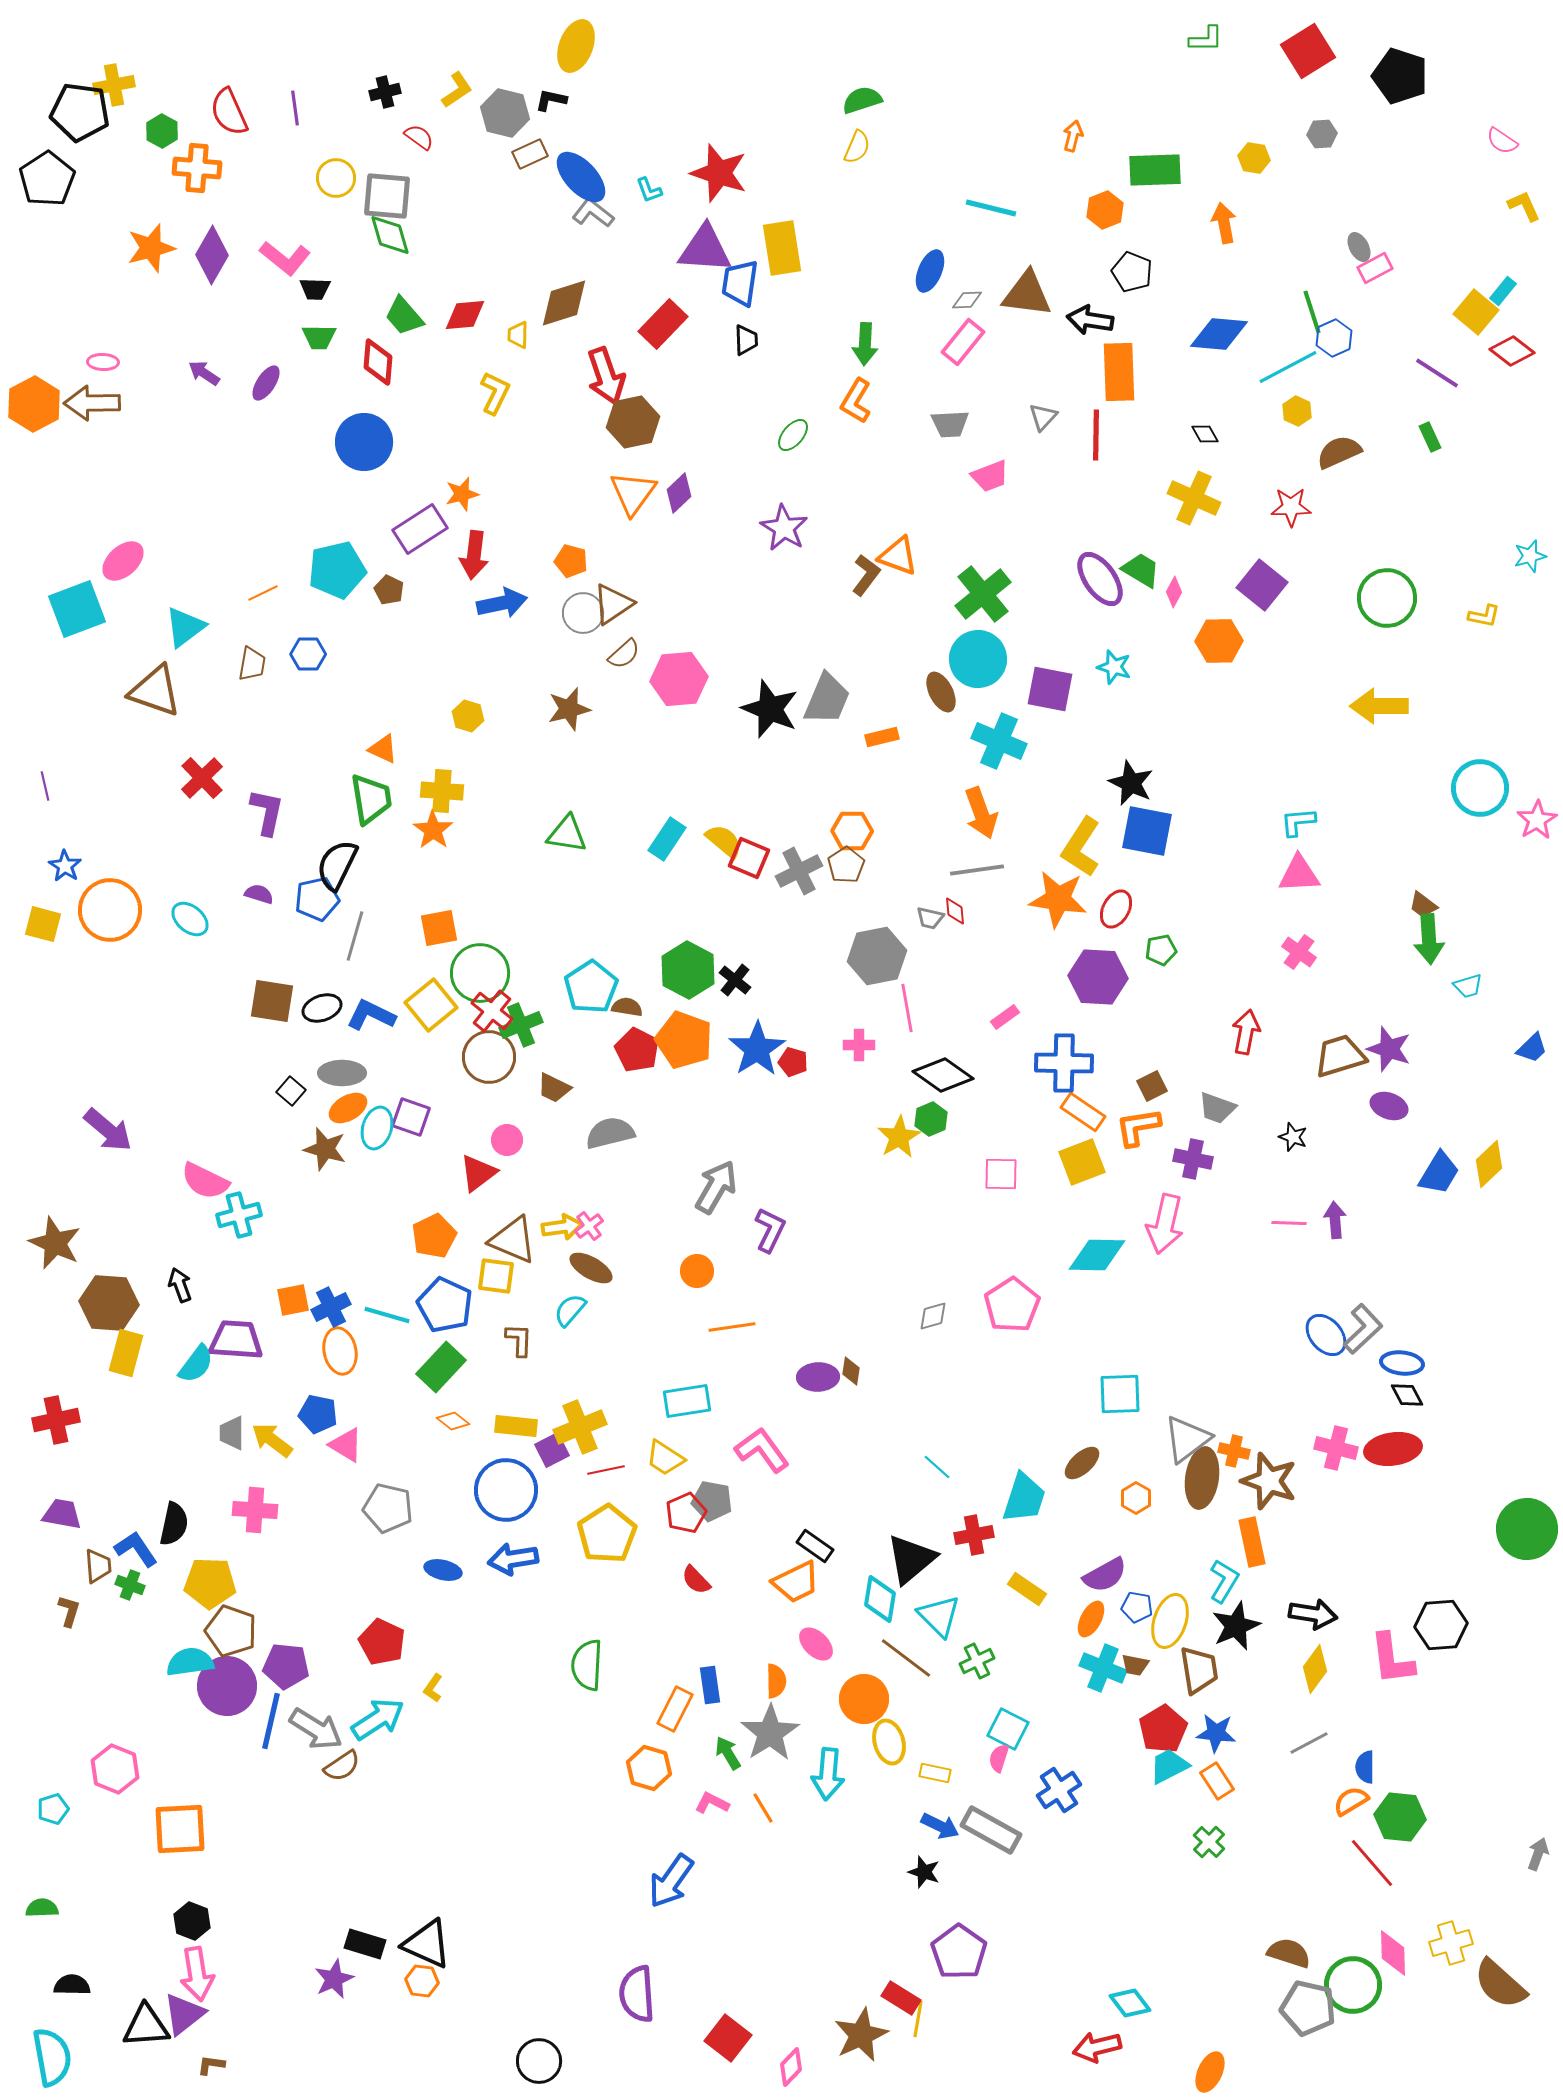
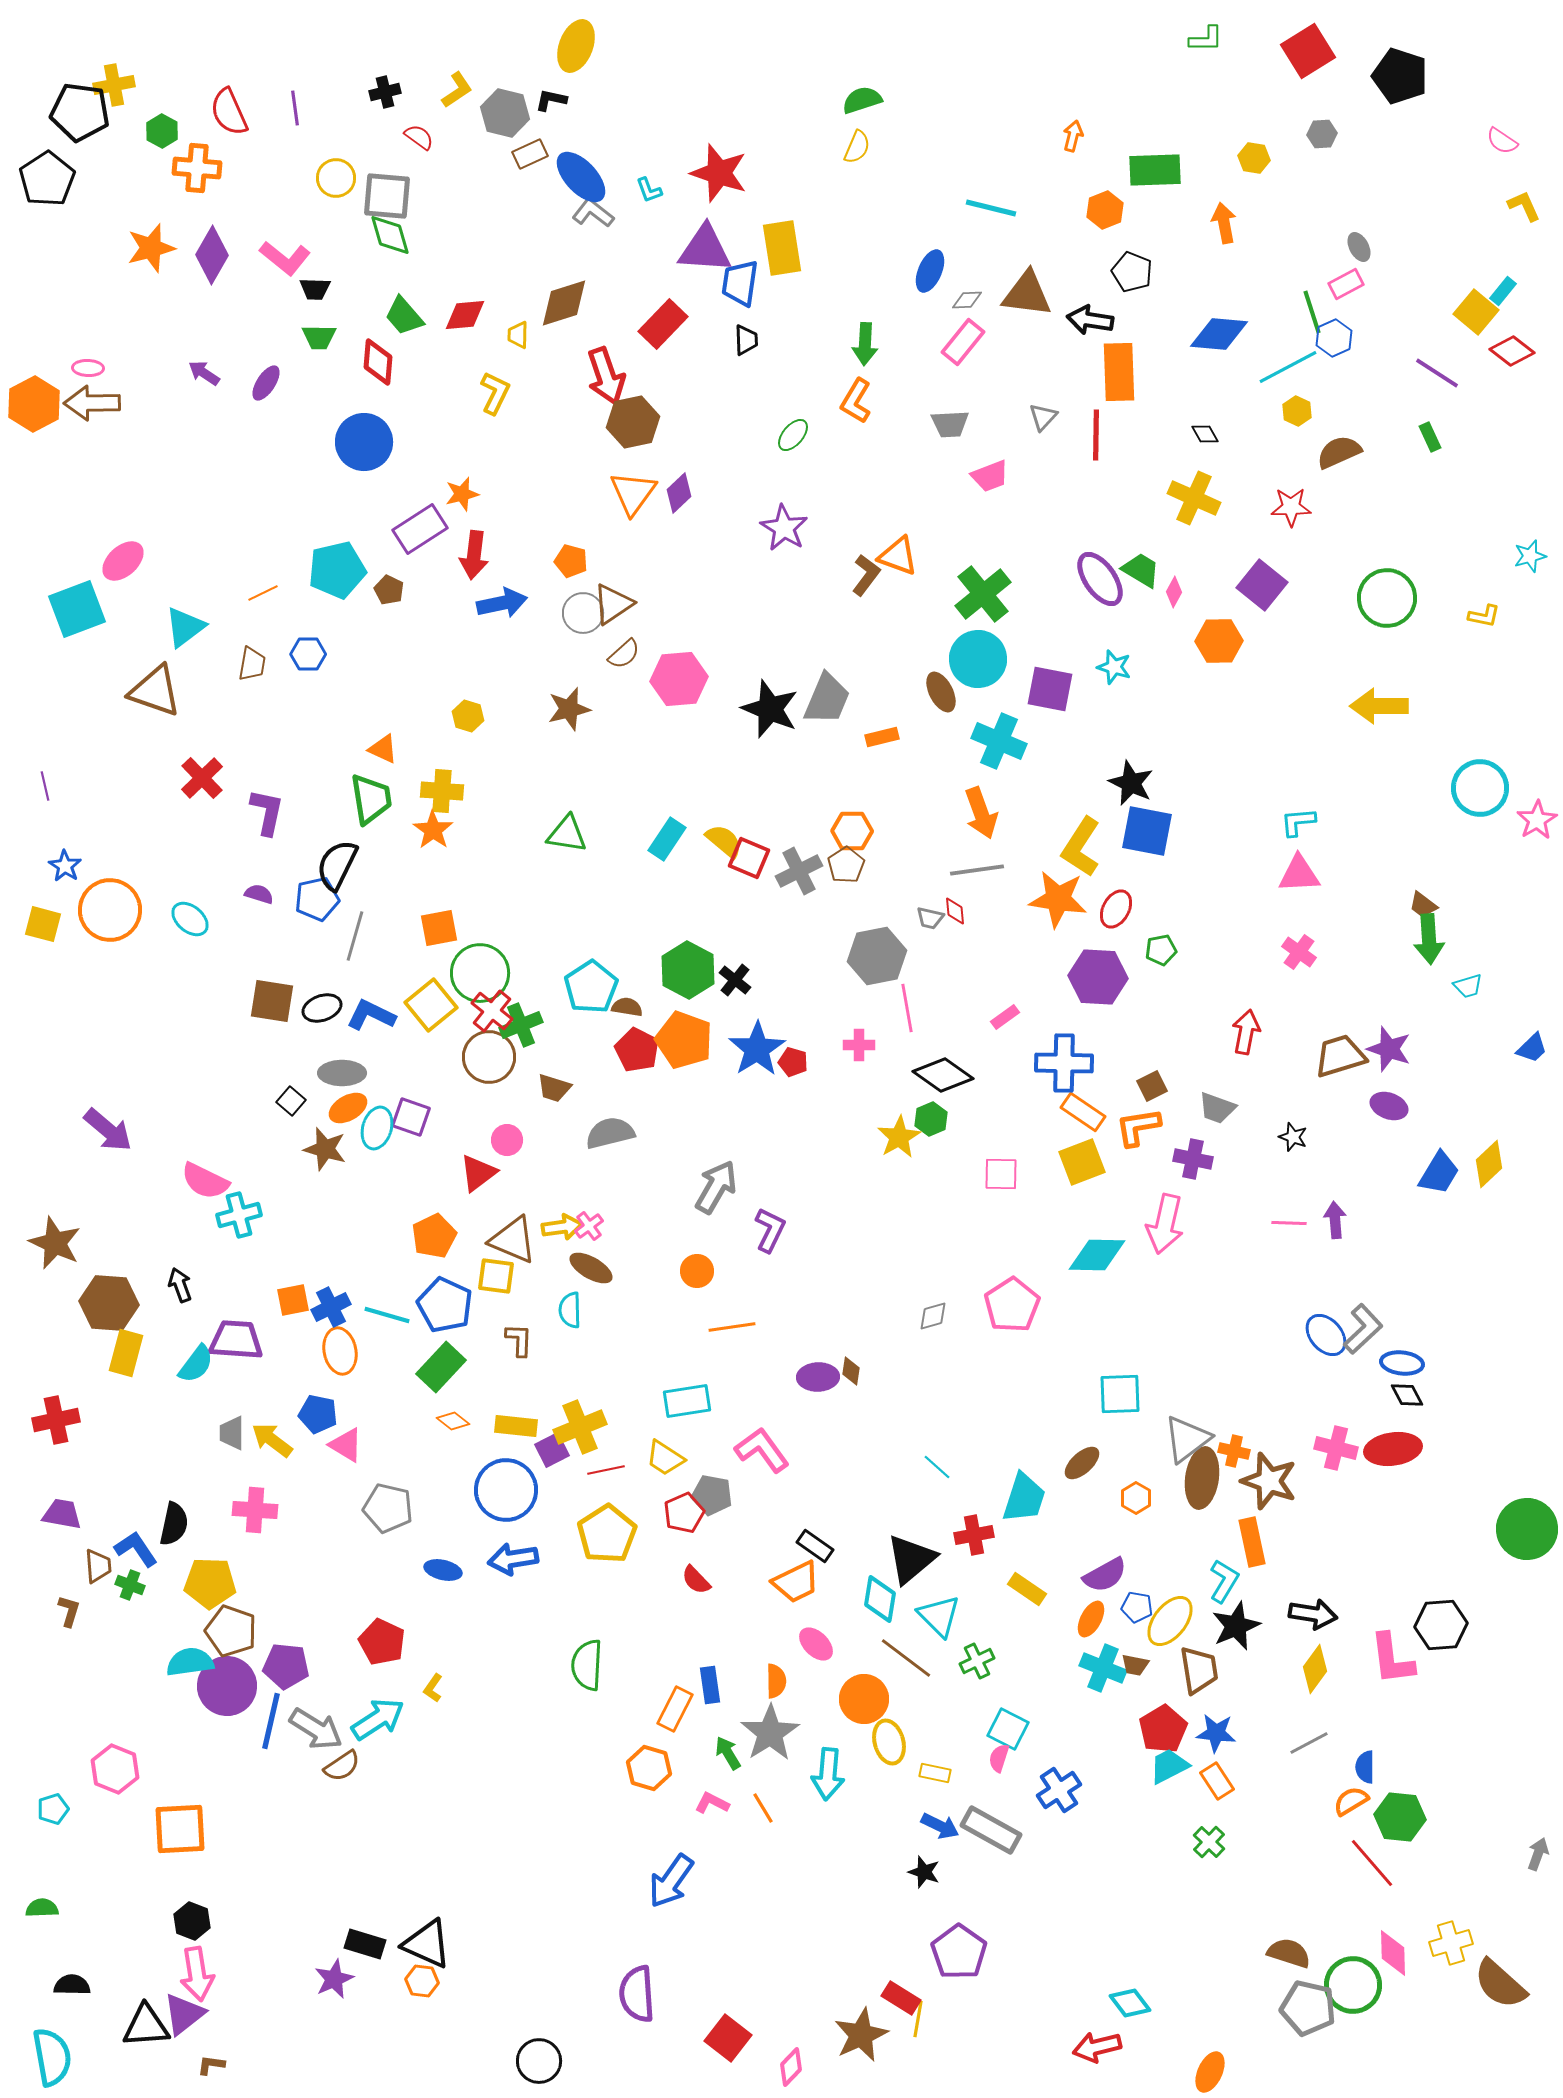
pink rectangle at (1375, 268): moved 29 px left, 16 px down
pink ellipse at (103, 362): moved 15 px left, 6 px down
brown trapezoid at (554, 1088): rotated 9 degrees counterclockwise
black square at (291, 1091): moved 10 px down
cyan semicircle at (570, 1310): rotated 42 degrees counterclockwise
gray pentagon at (712, 1501): moved 6 px up
red pentagon at (686, 1513): moved 2 px left
yellow ellipse at (1170, 1621): rotated 20 degrees clockwise
